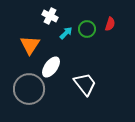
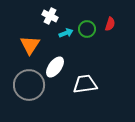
cyan arrow: rotated 24 degrees clockwise
white ellipse: moved 4 px right
white trapezoid: rotated 60 degrees counterclockwise
gray circle: moved 4 px up
